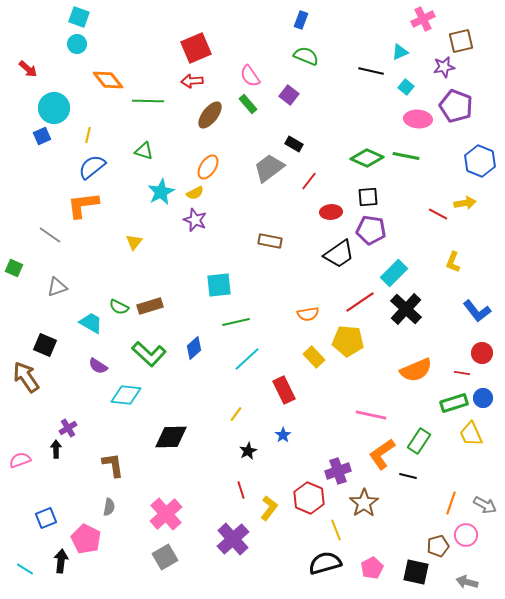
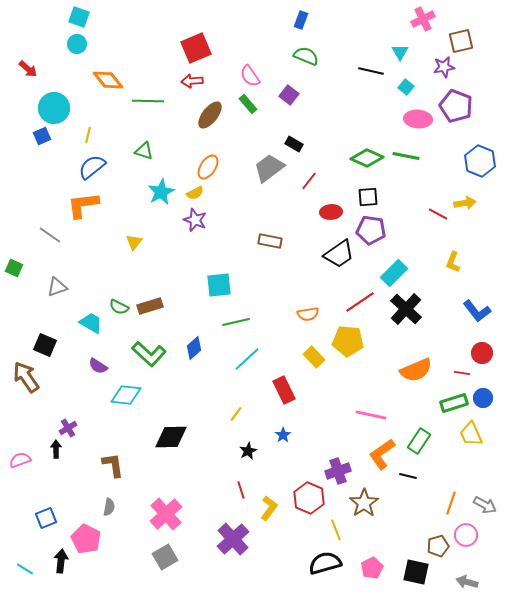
cyan triangle at (400, 52): rotated 36 degrees counterclockwise
